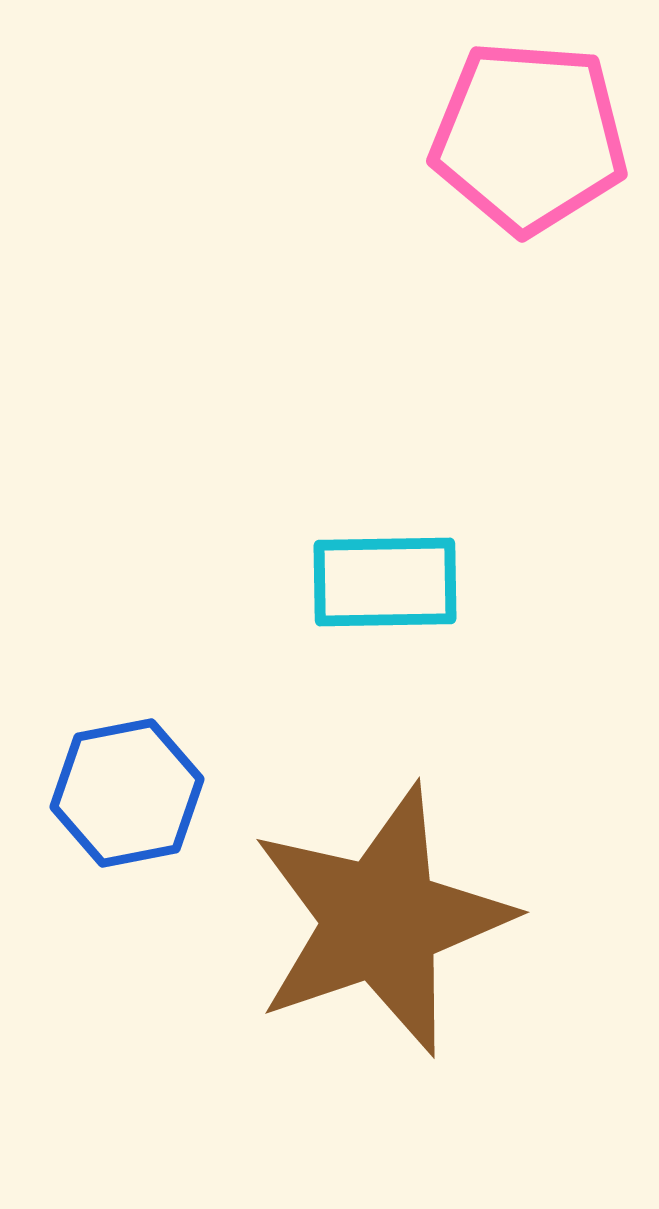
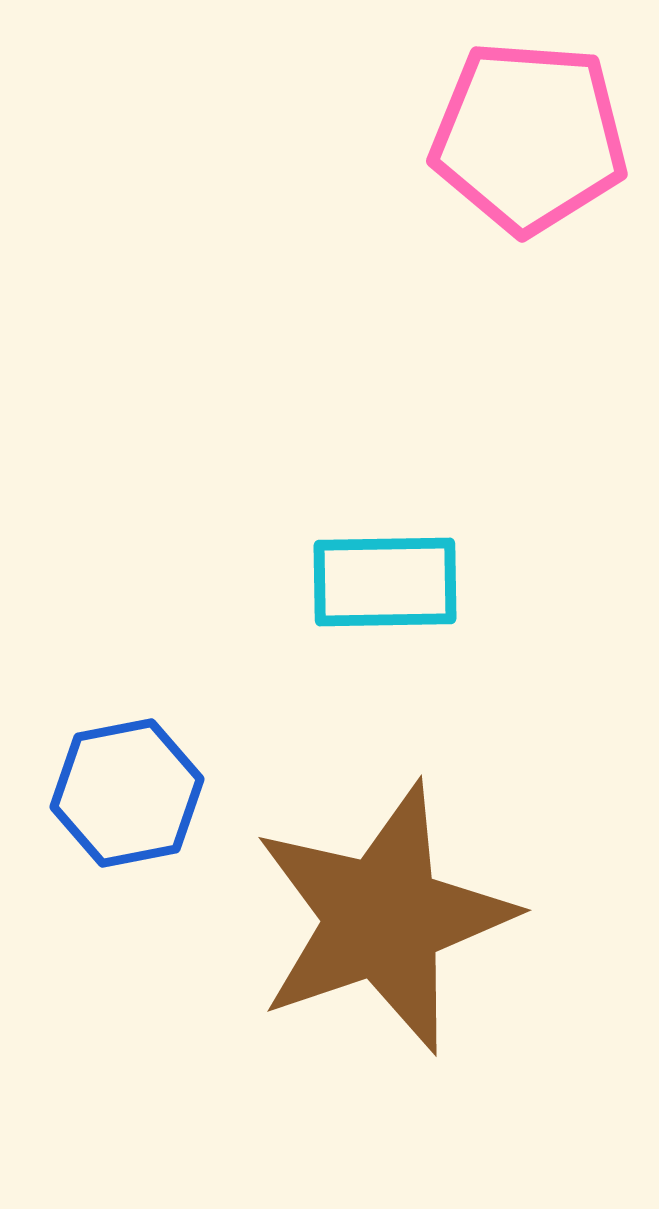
brown star: moved 2 px right, 2 px up
